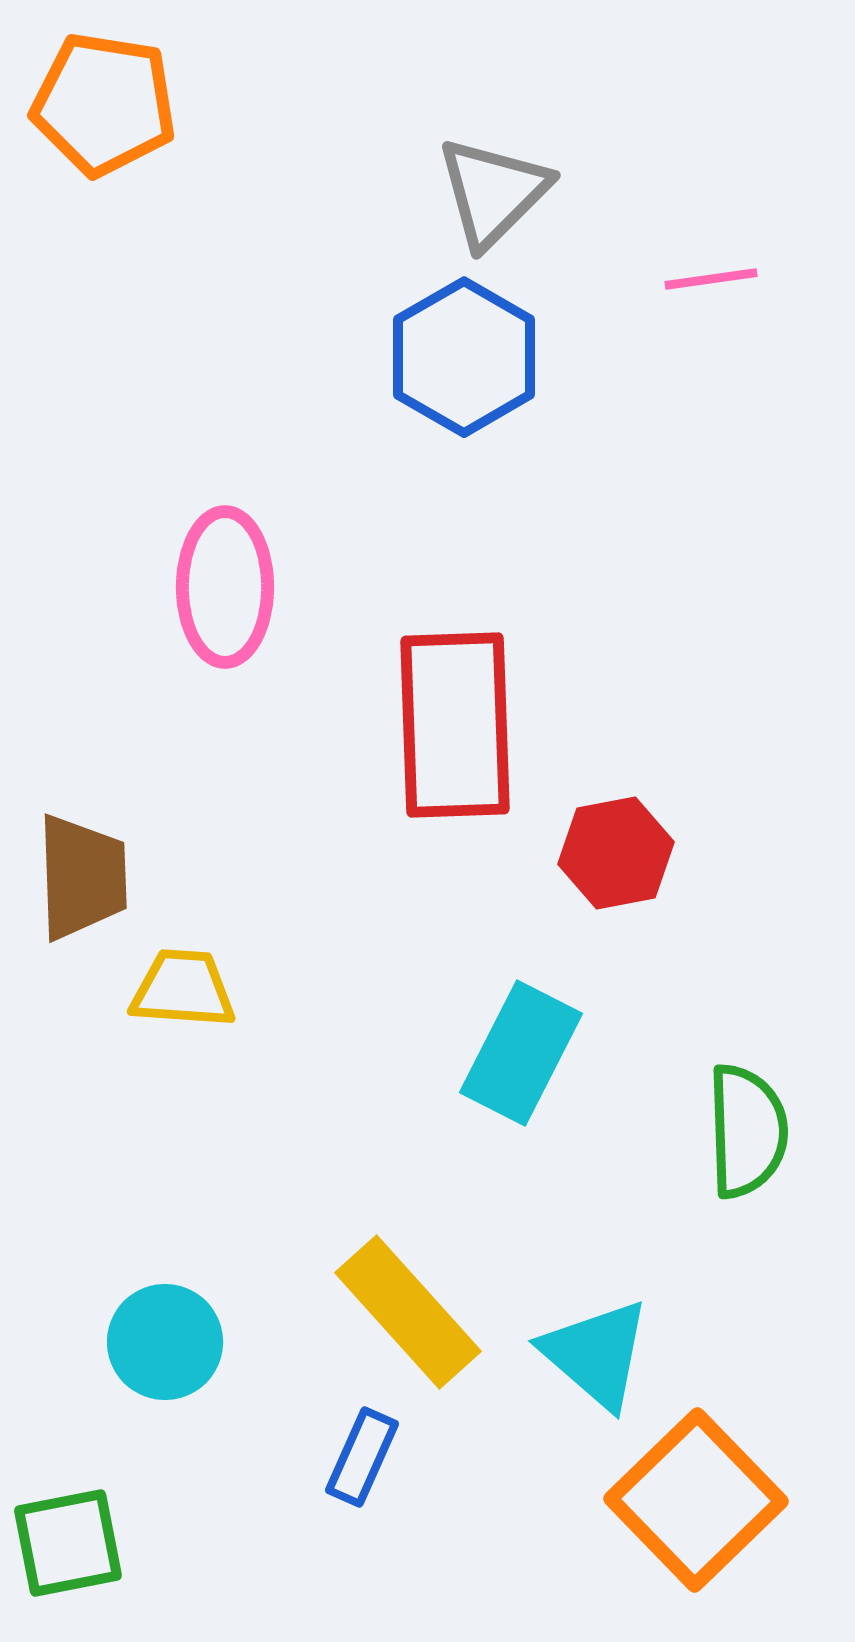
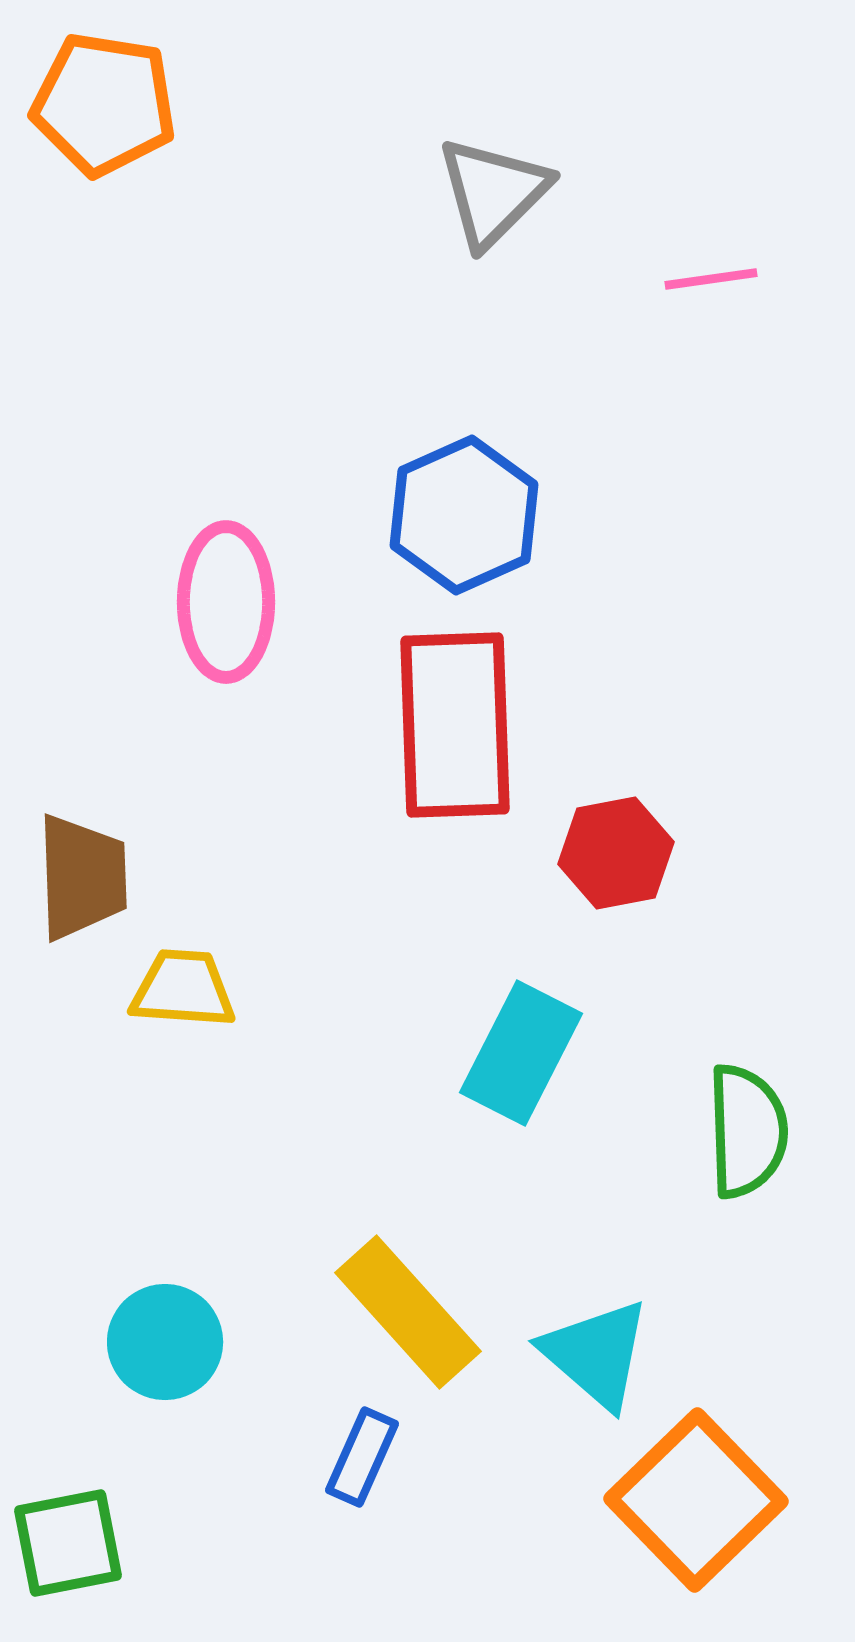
blue hexagon: moved 158 px down; rotated 6 degrees clockwise
pink ellipse: moved 1 px right, 15 px down
